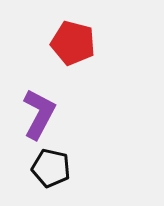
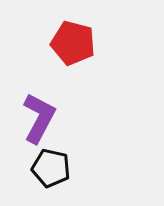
purple L-shape: moved 4 px down
